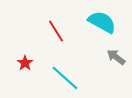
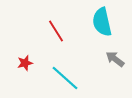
cyan semicircle: rotated 132 degrees counterclockwise
gray arrow: moved 1 px left, 2 px down
red star: rotated 21 degrees clockwise
